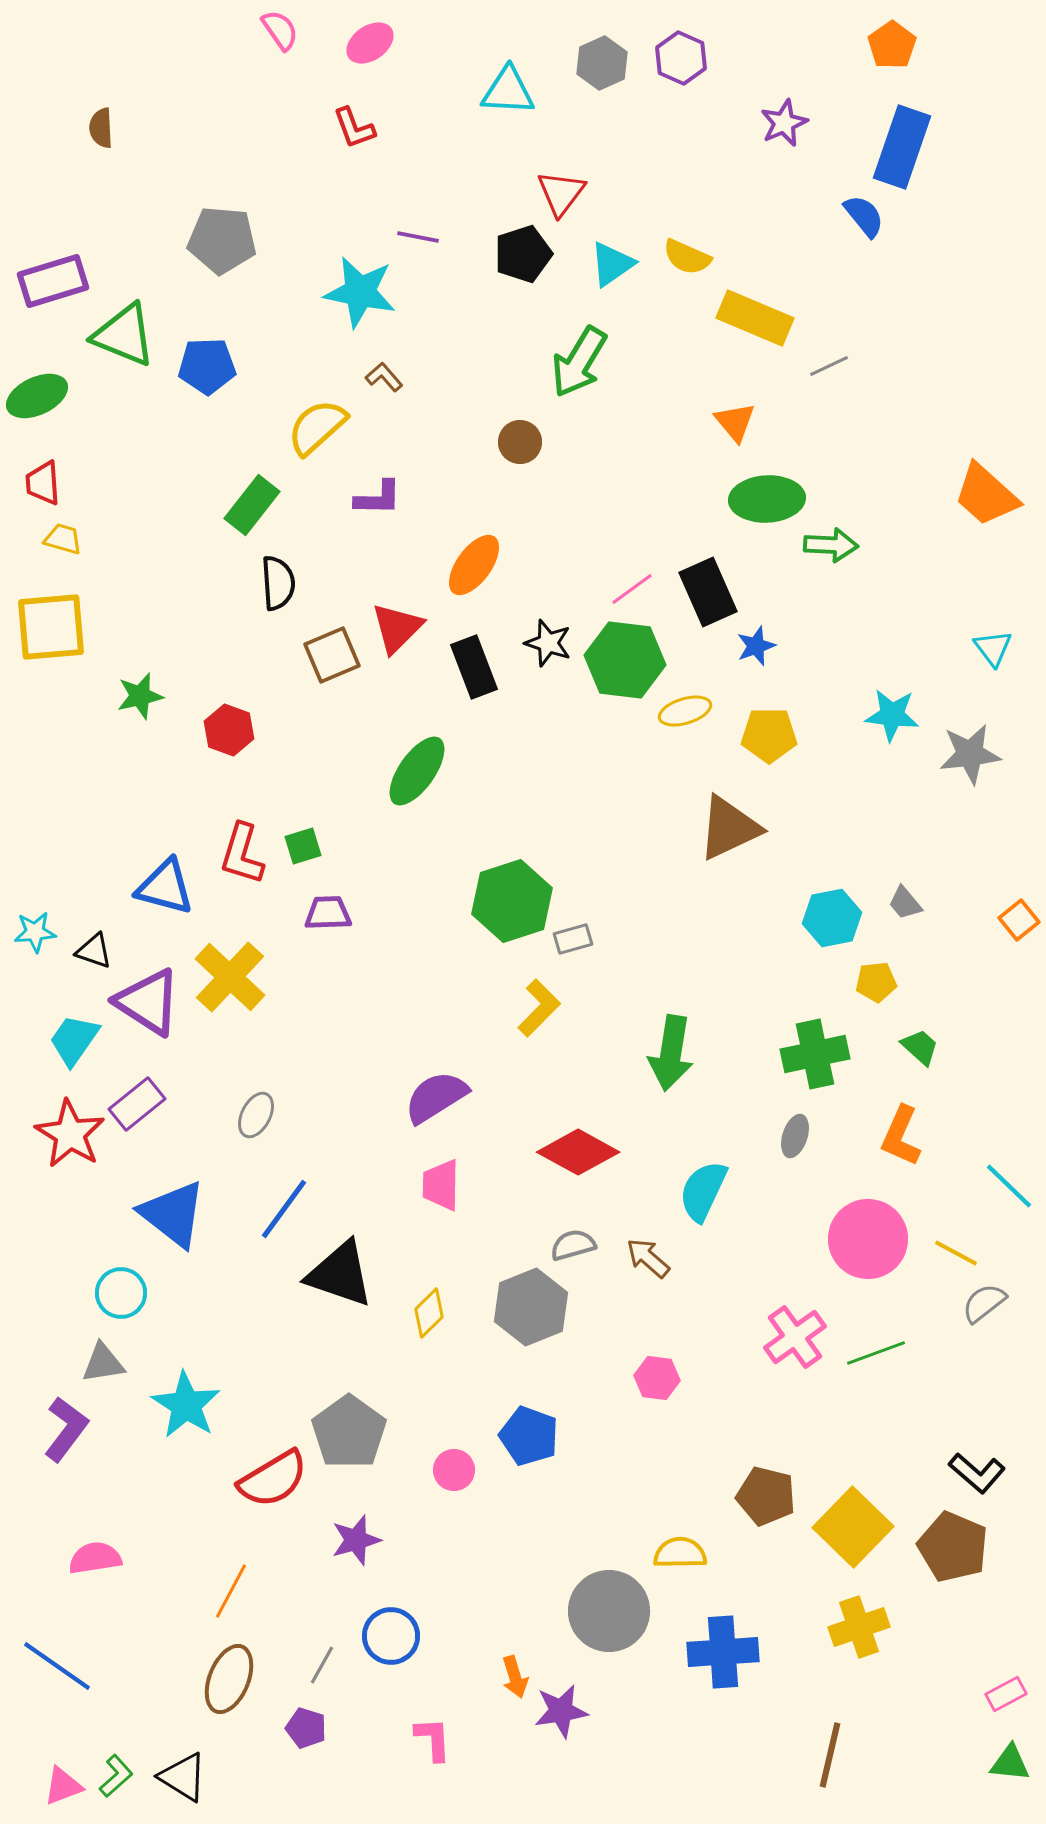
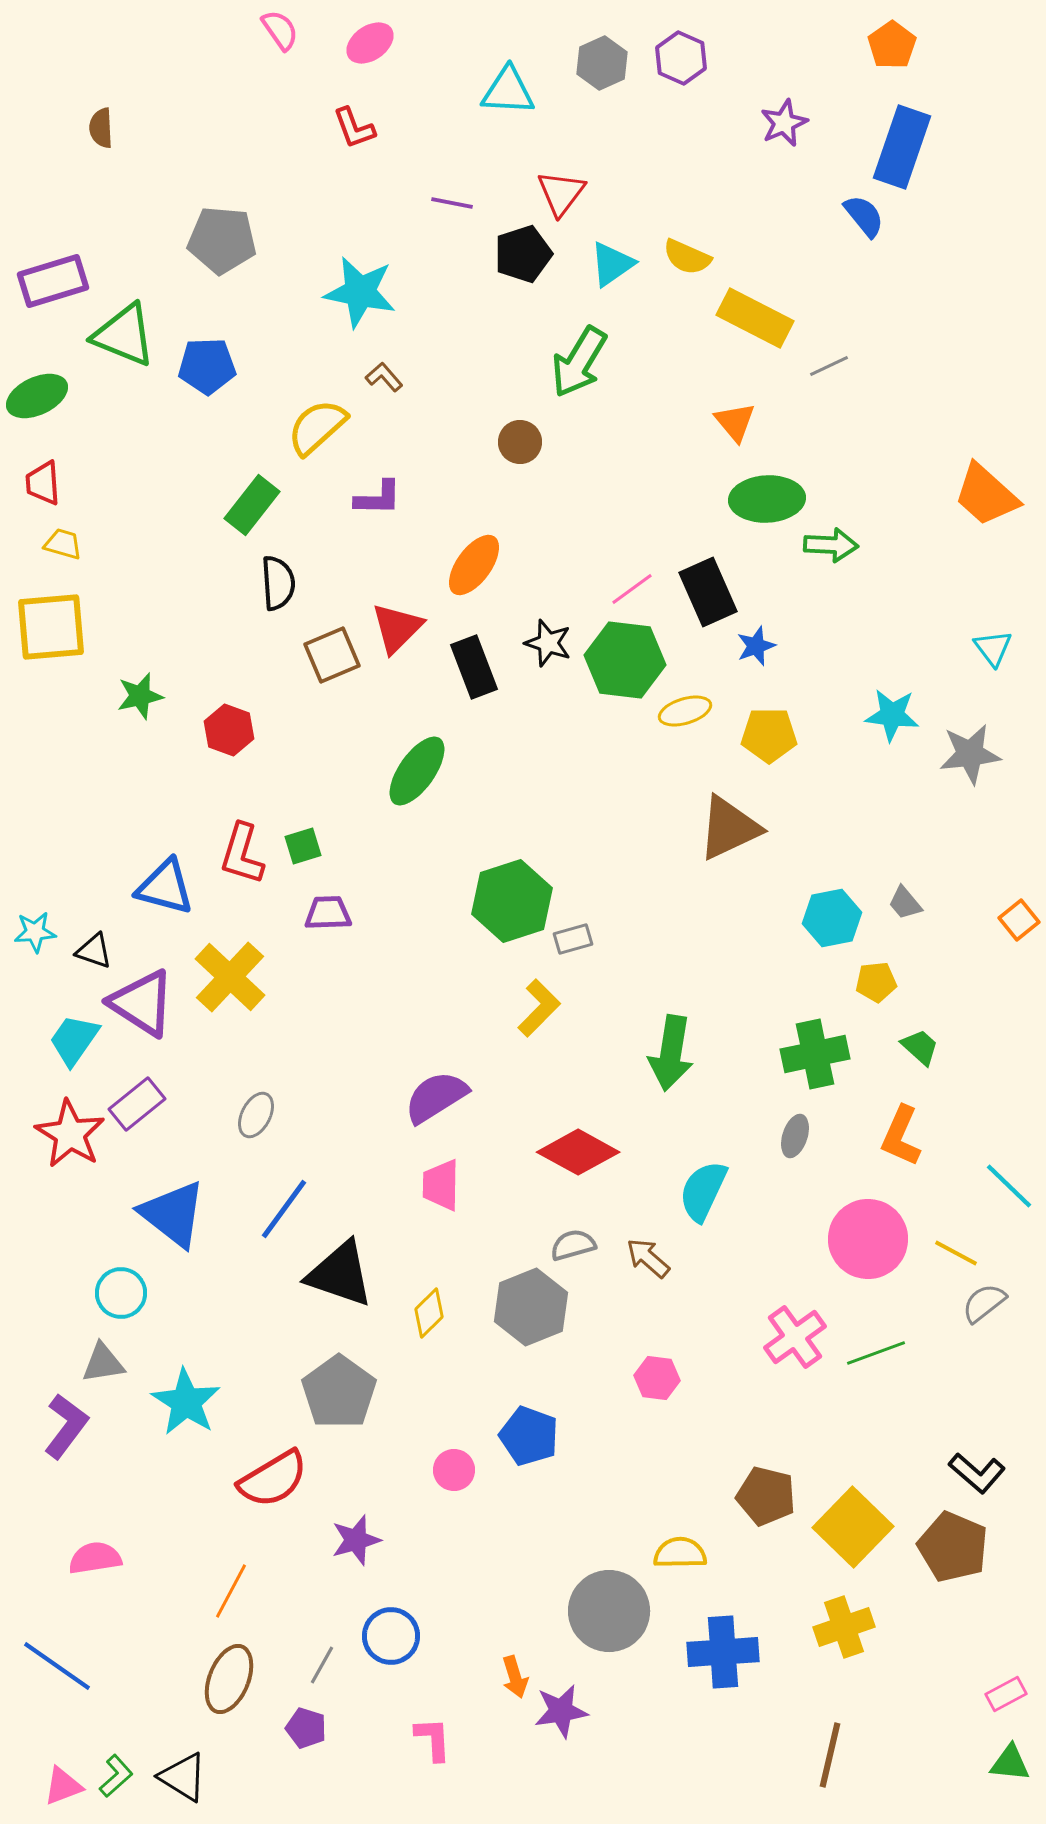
purple line at (418, 237): moved 34 px right, 34 px up
yellow rectangle at (755, 318): rotated 4 degrees clockwise
yellow trapezoid at (63, 539): moved 5 px down
purple triangle at (148, 1002): moved 6 px left, 1 px down
cyan star at (186, 1405): moved 3 px up
purple L-shape at (66, 1429): moved 3 px up
gray pentagon at (349, 1432): moved 10 px left, 40 px up
yellow cross at (859, 1627): moved 15 px left
